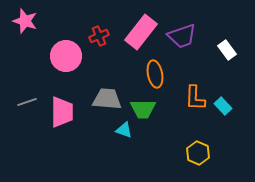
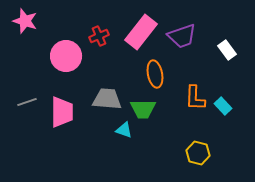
yellow hexagon: rotated 10 degrees counterclockwise
